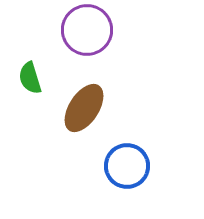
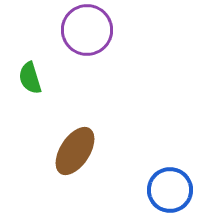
brown ellipse: moved 9 px left, 43 px down
blue circle: moved 43 px right, 24 px down
